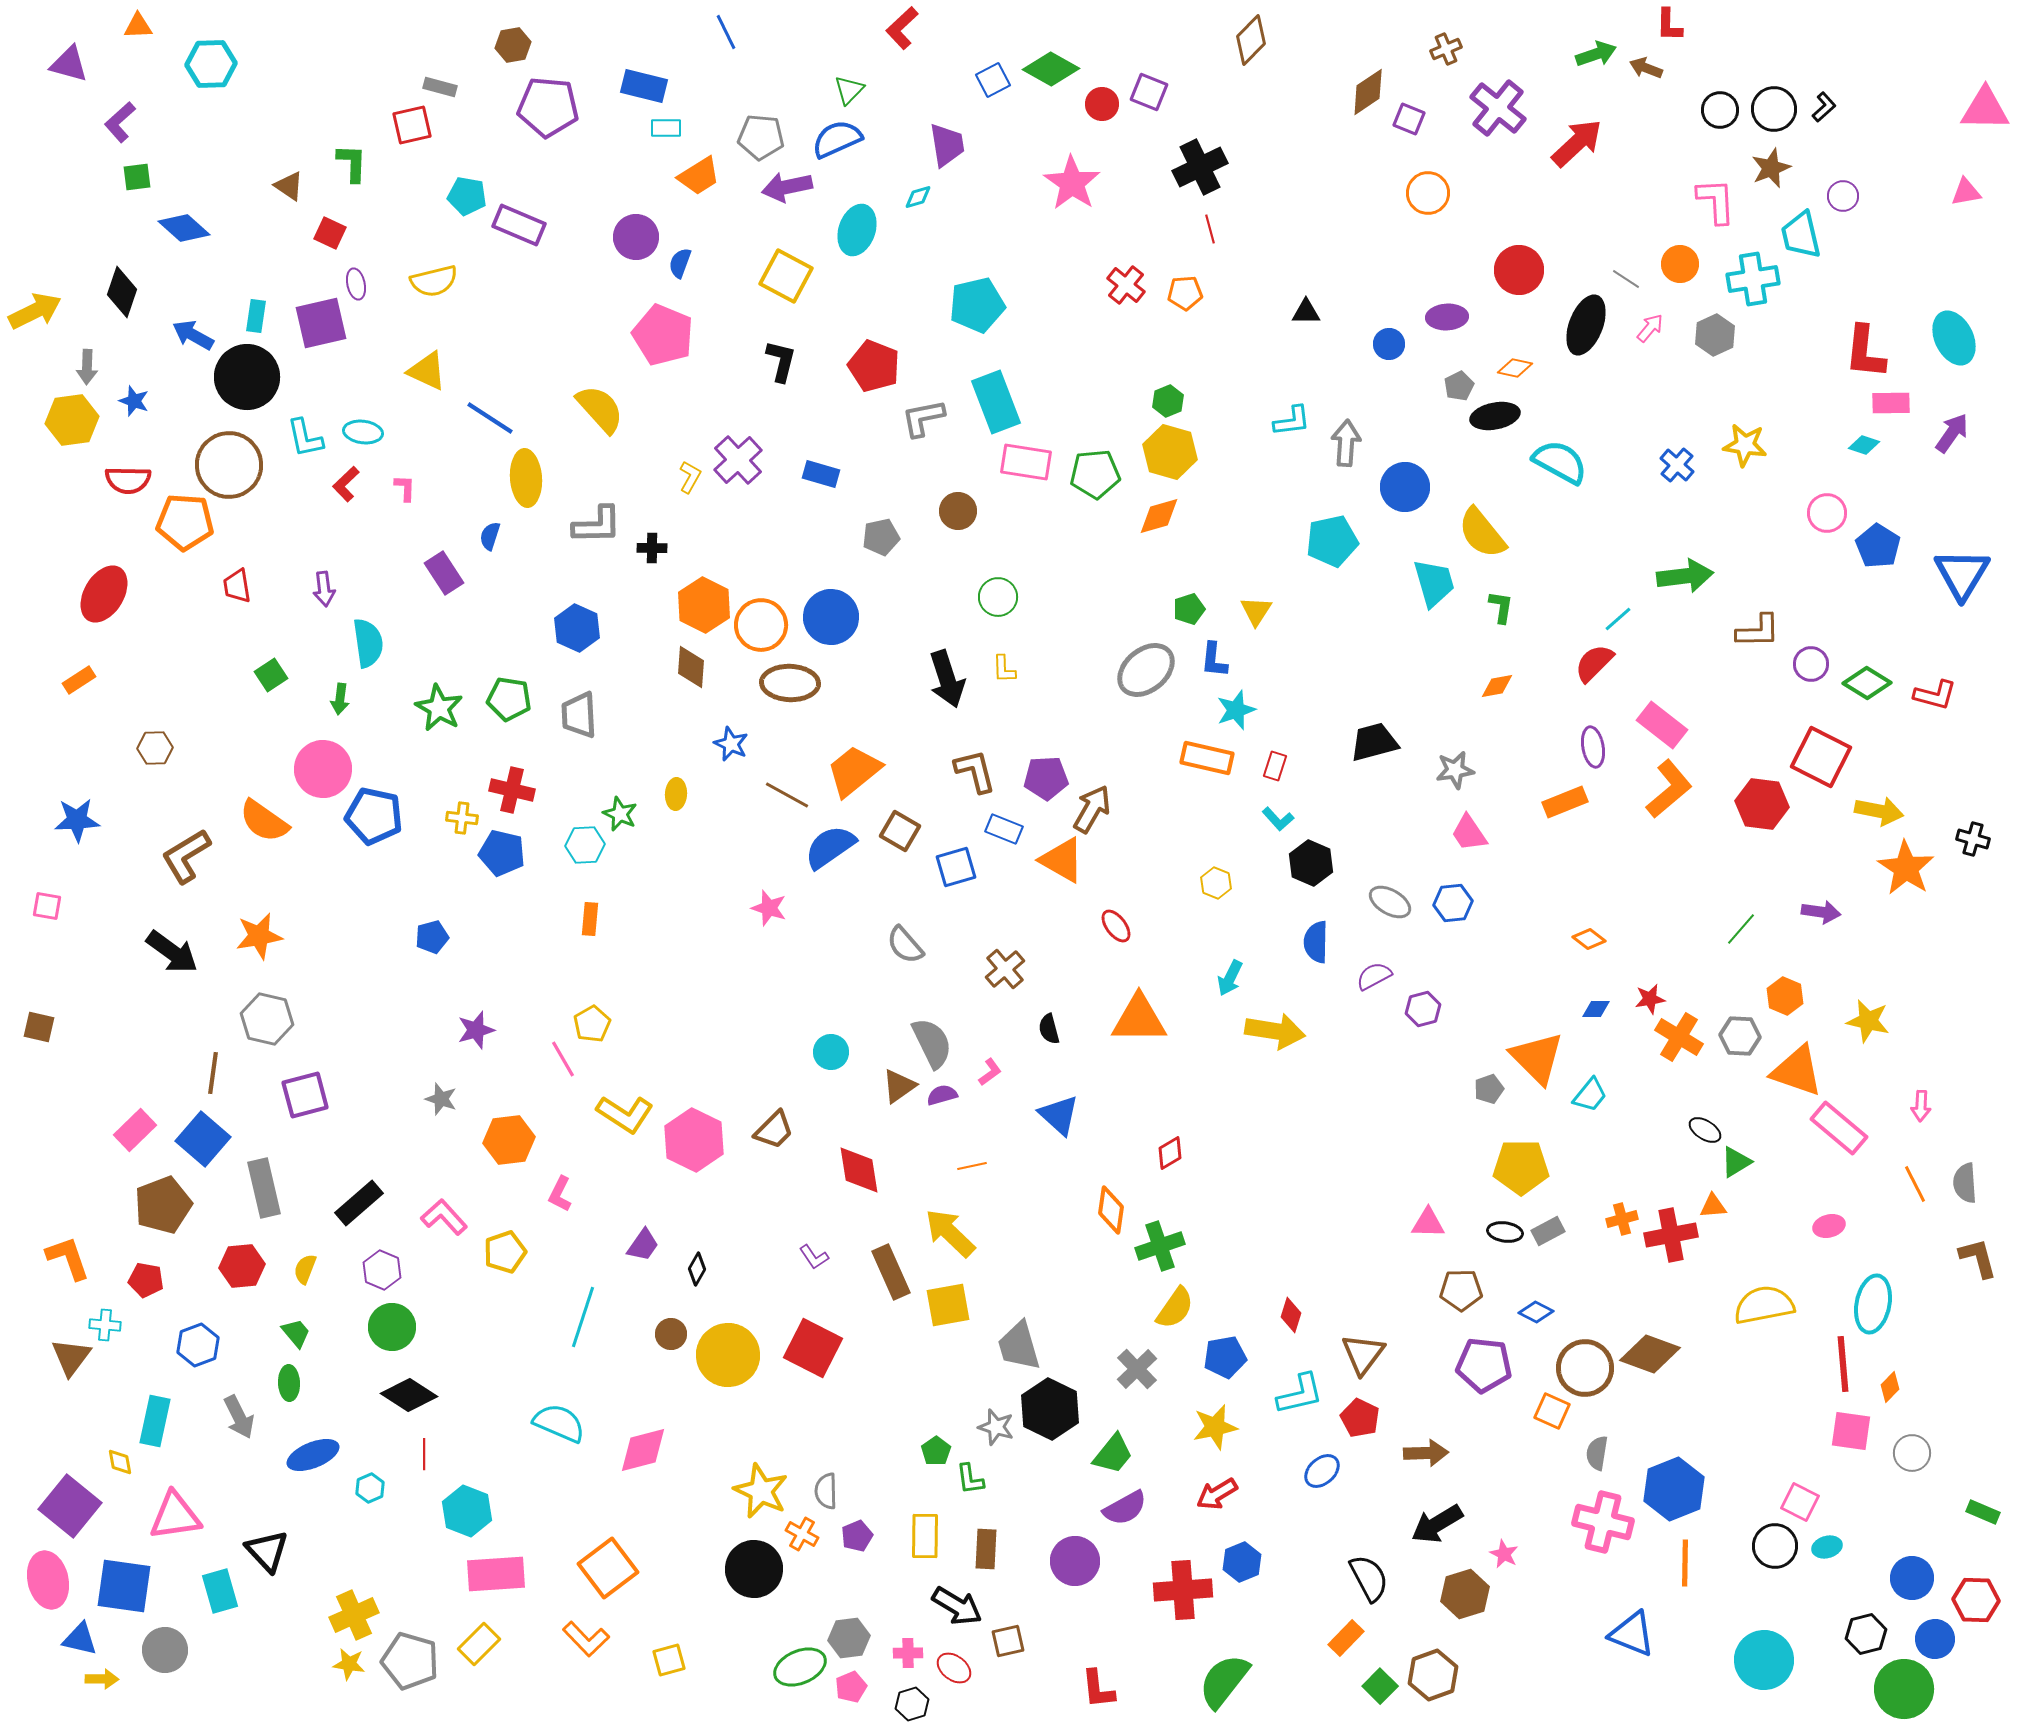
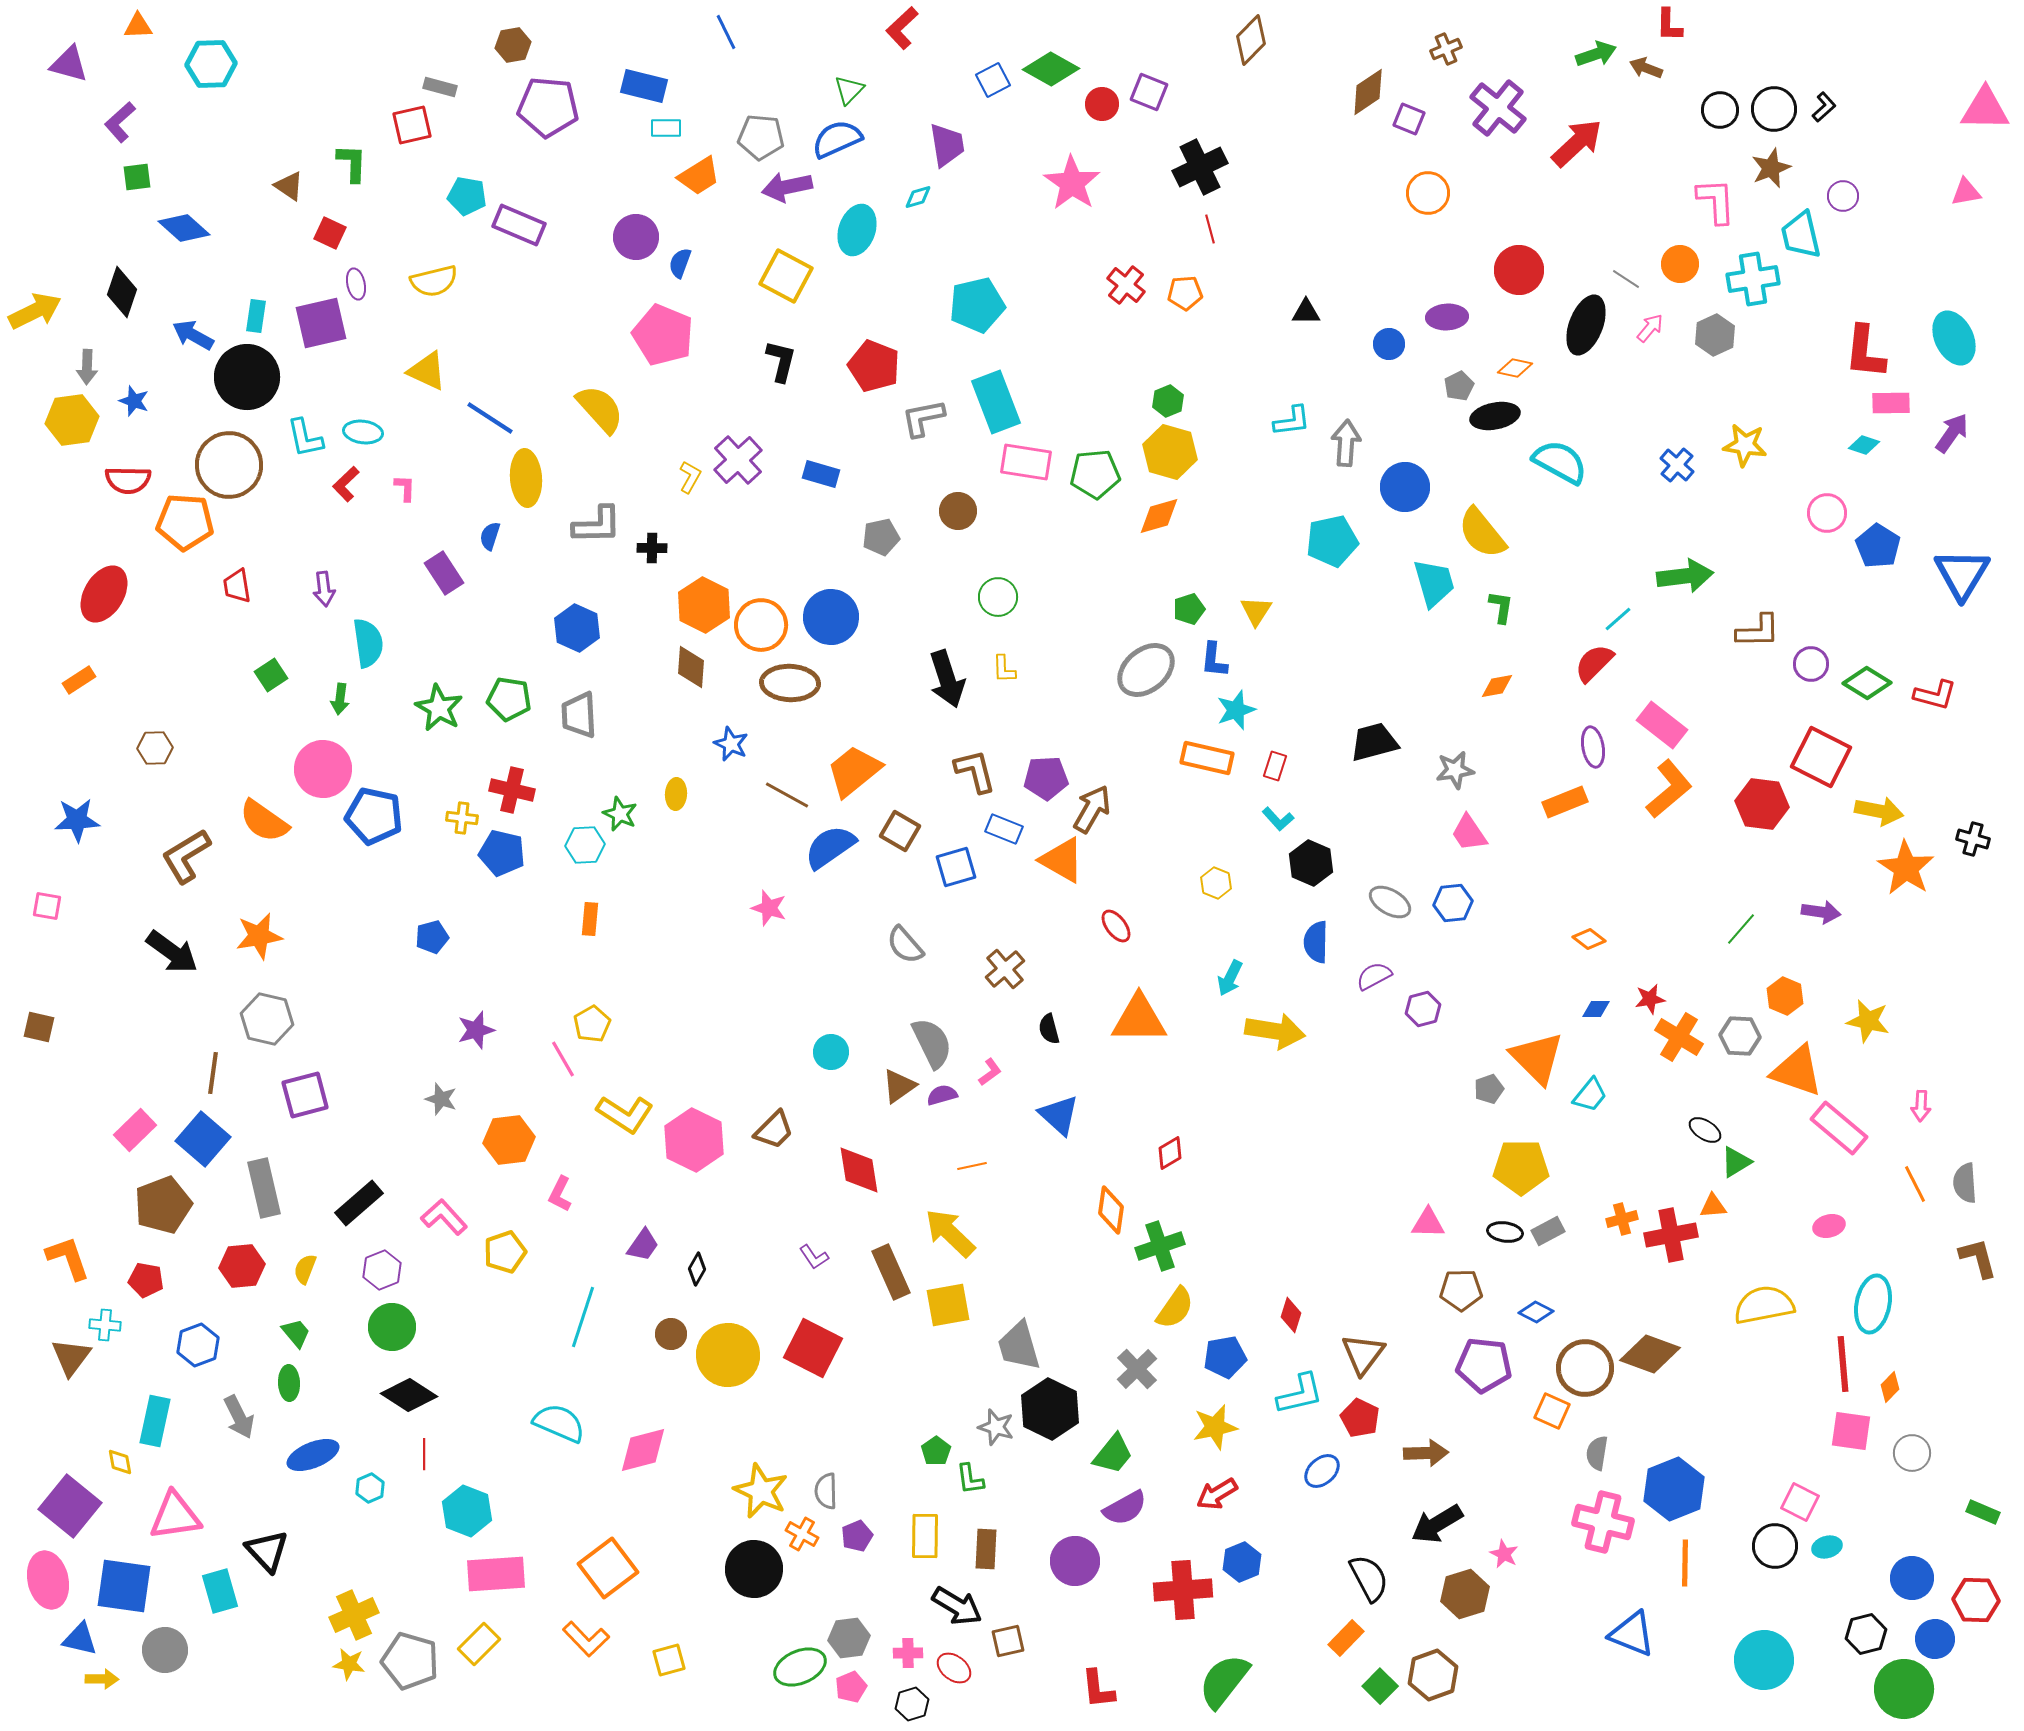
purple hexagon at (382, 1270): rotated 15 degrees clockwise
